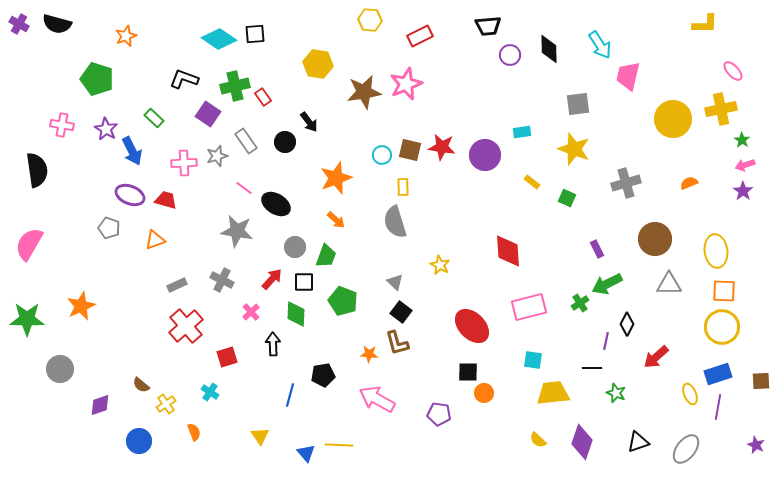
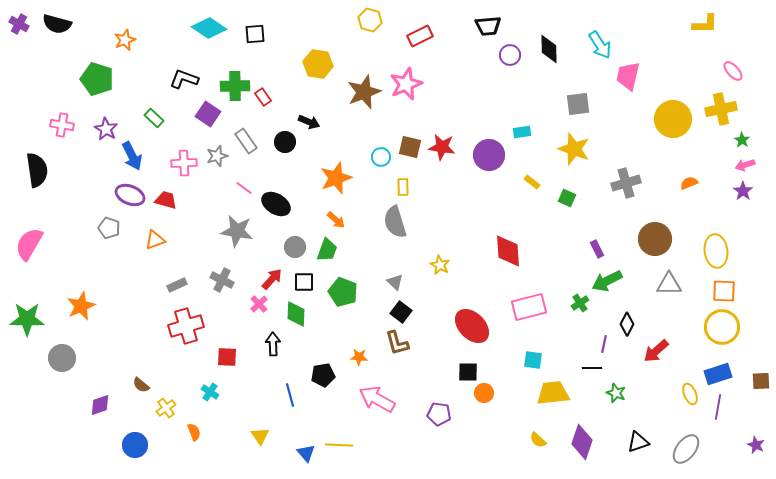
yellow hexagon at (370, 20): rotated 10 degrees clockwise
orange star at (126, 36): moved 1 px left, 4 px down
cyan diamond at (219, 39): moved 10 px left, 11 px up
green cross at (235, 86): rotated 12 degrees clockwise
brown star at (364, 92): rotated 12 degrees counterclockwise
black arrow at (309, 122): rotated 30 degrees counterclockwise
brown square at (410, 150): moved 3 px up
blue arrow at (132, 151): moved 5 px down
cyan circle at (382, 155): moved 1 px left, 2 px down
purple circle at (485, 155): moved 4 px right
green trapezoid at (326, 256): moved 1 px right, 6 px up
green arrow at (607, 284): moved 3 px up
green pentagon at (343, 301): moved 9 px up
pink cross at (251, 312): moved 8 px right, 8 px up
red cross at (186, 326): rotated 24 degrees clockwise
purple line at (606, 341): moved 2 px left, 3 px down
orange star at (369, 354): moved 10 px left, 3 px down
red square at (227, 357): rotated 20 degrees clockwise
red arrow at (656, 357): moved 6 px up
gray circle at (60, 369): moved 2 px right, 11 px up
blue line at (290, 395): rotated 30 degrees counterclockwise
yellow cross at (166, 404): moved 4 px down
blue circle at (139, 441): moved 4 px left, 4 px down
